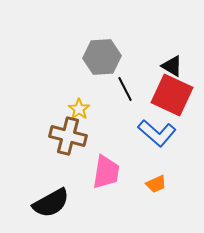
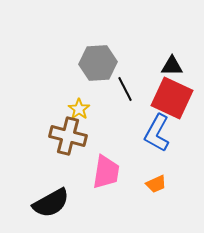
gray hexagon: moved 4 px left, 6 px down
black triangle: rotated 30 degrees counterclockwise
red square: moved 3 px down
blue L-shape: rotated 78 degrees clockwise
